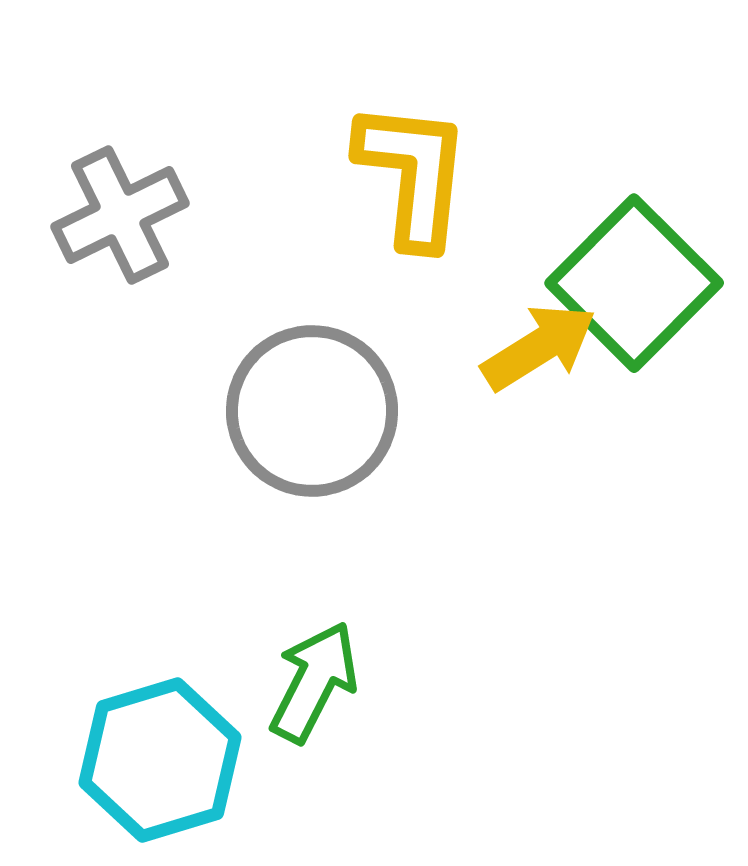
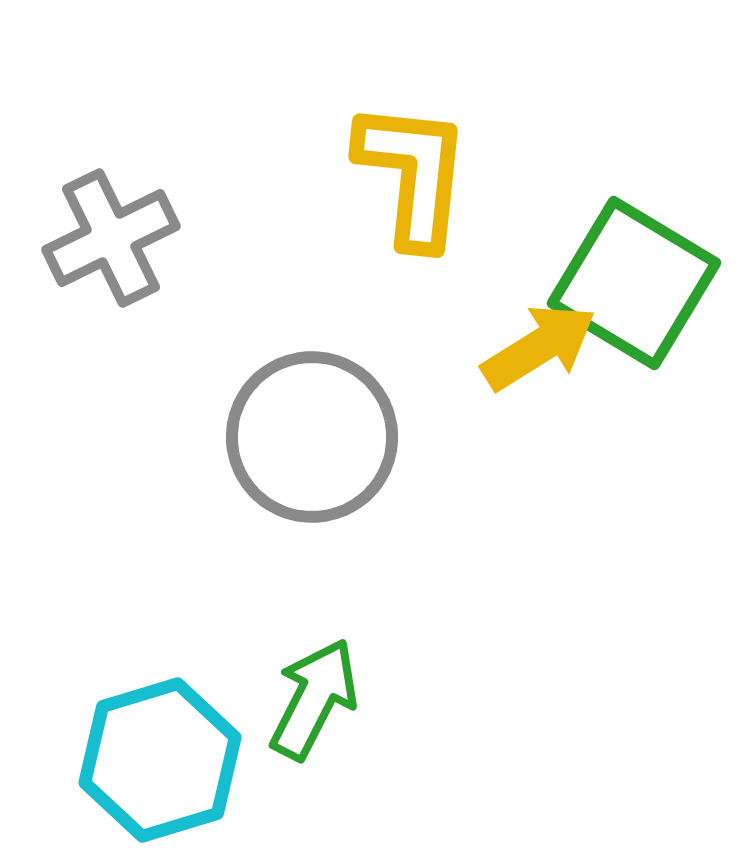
gray cross: moved 9 px left, 23 px down
green square: rotated 14 degrees counterclockwise
gray circle: moved 26 px down
green arrow: moved 17 px down
